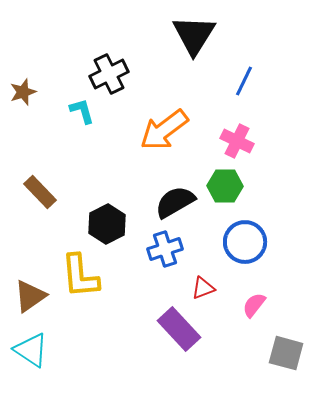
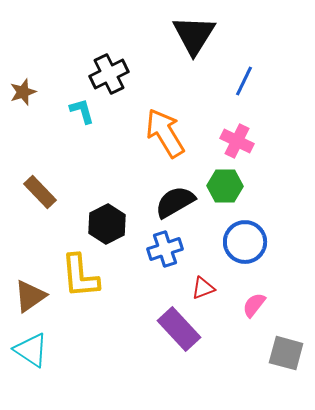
orange arrow: moved 1 px right, 3 px down; rotated 96 degrees clockwise
